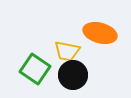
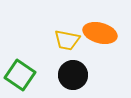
yellow trapezoid: moved 11 px up
green square: moved 15 px left, 6 px down
